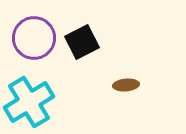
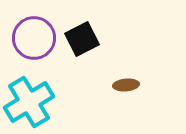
black square: moved 3 px up
